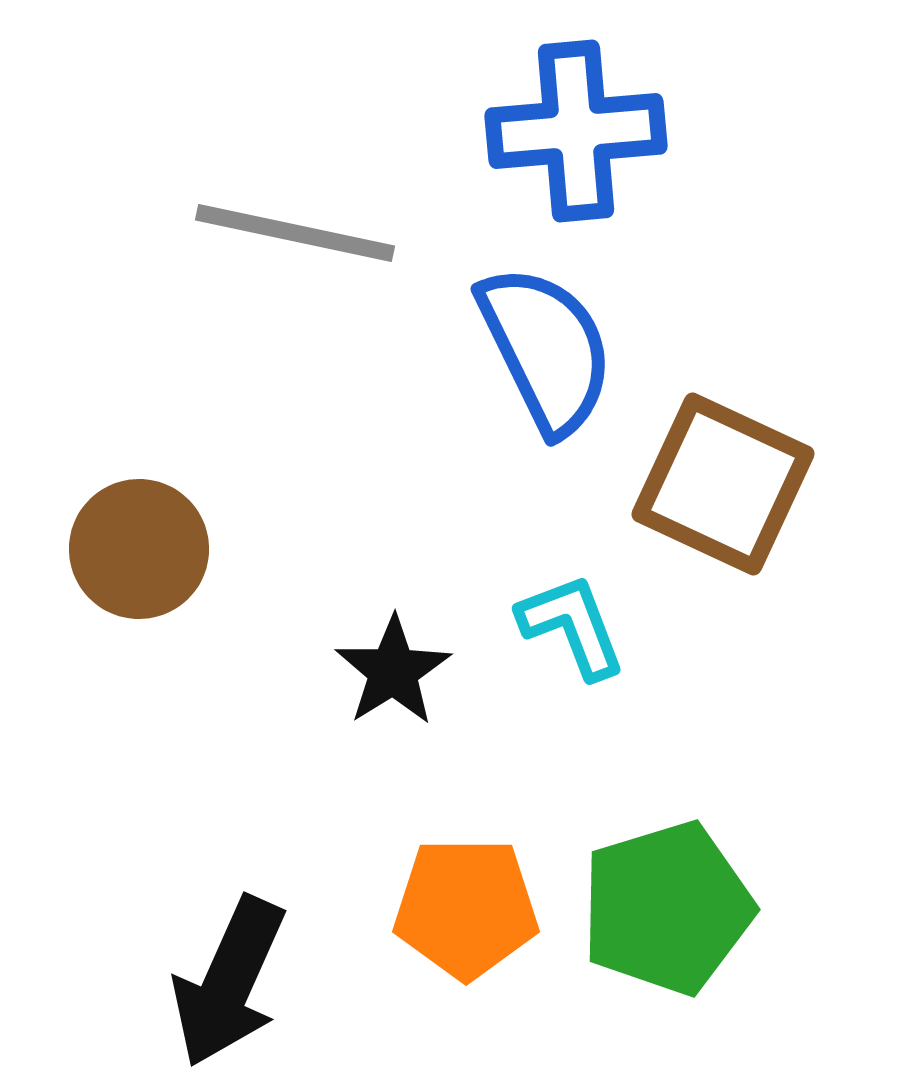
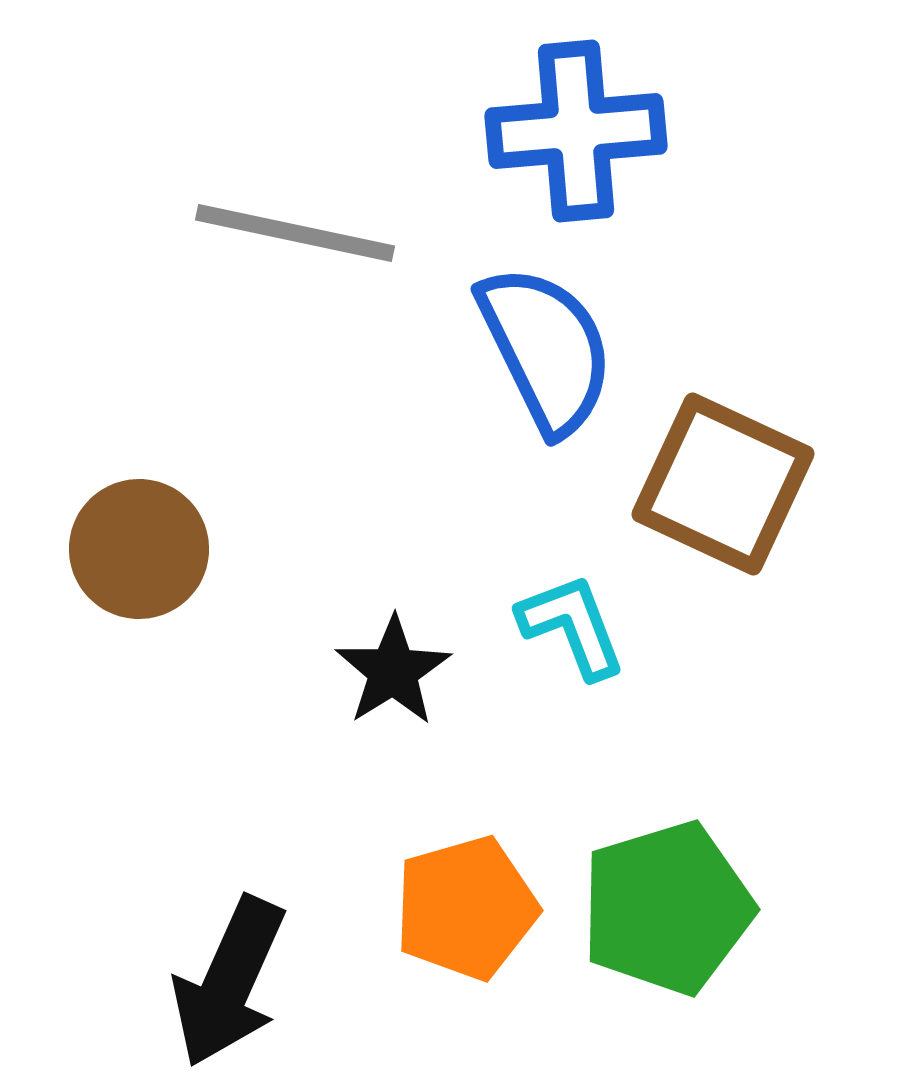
orange pentagon: rotated 16 degrees counterclockwise
